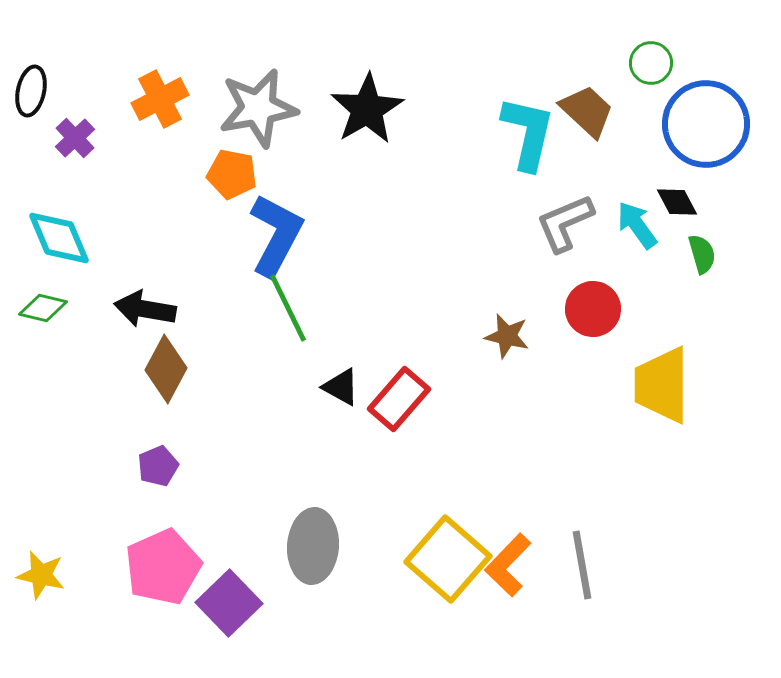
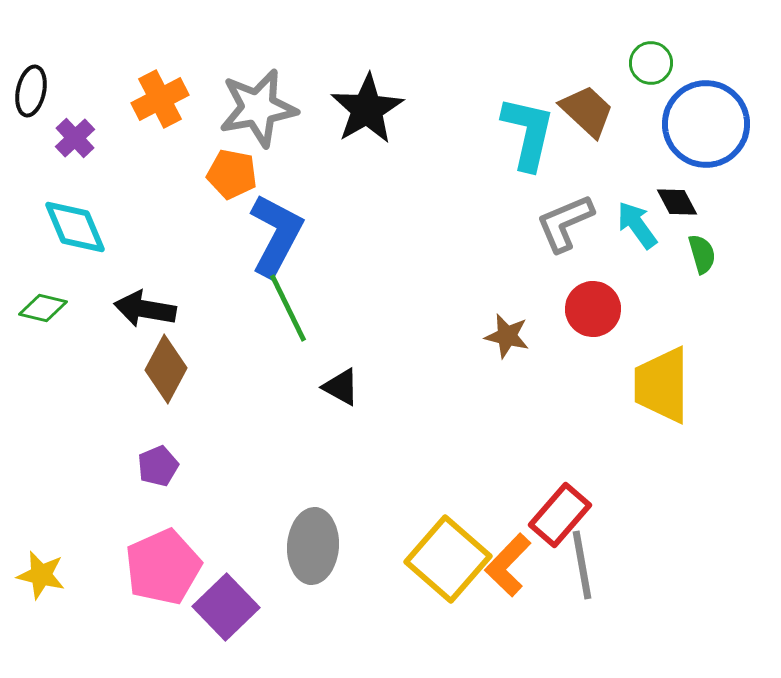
cyan diamond: moved 16 px right, 11 px up
red rectangle: moved 161 px right, 116 px down
purple square: moved 3 px left, 4 px down
